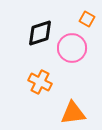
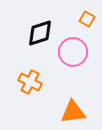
pink circle: moved 1 px right, 4 px down
orange cross: moved 10 px left
orange triangle: moved 1 px up
